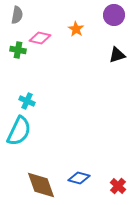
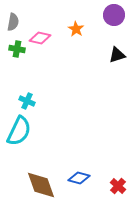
gray semicircle: moved 4 px left, 7 px down
green cross: moved 1 px left, 1 px up
